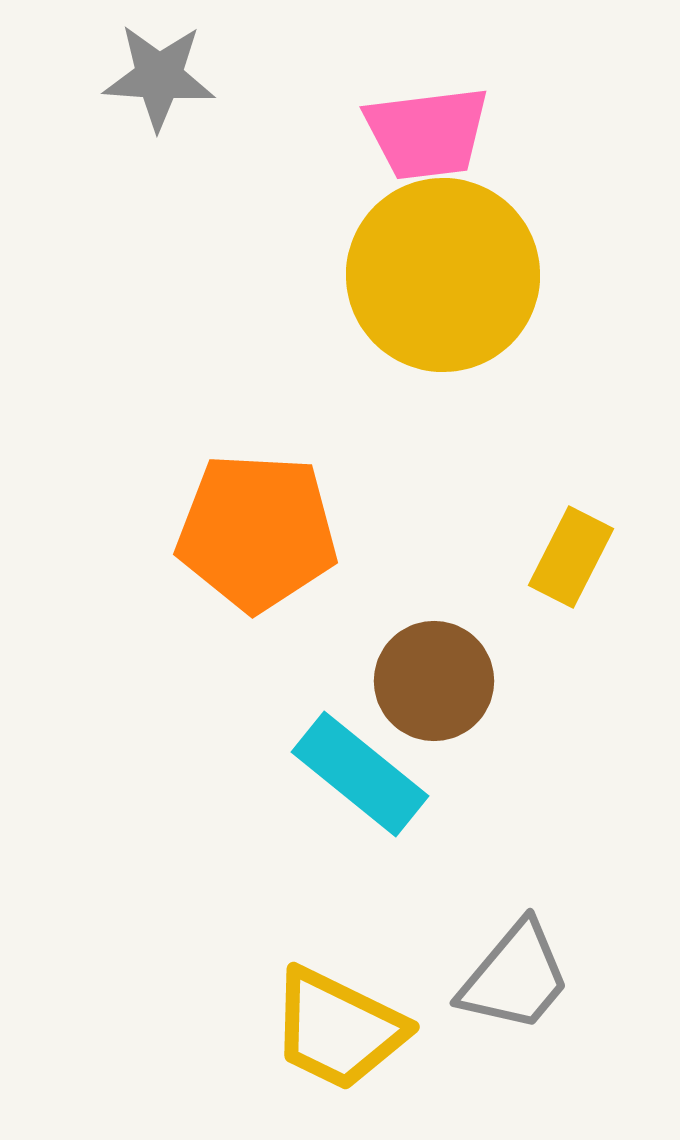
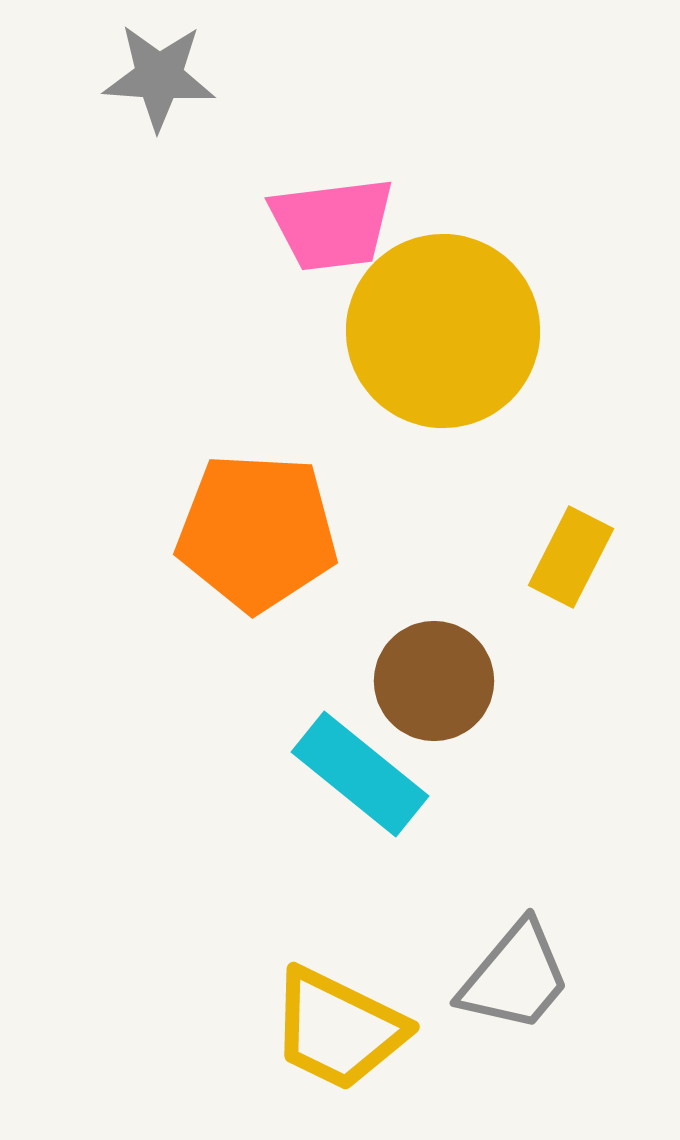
pink trapezoid: moved 95 px left, 91 px down
yellow circle: moved 56 px down
